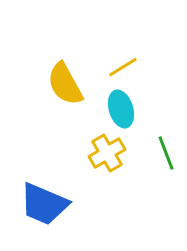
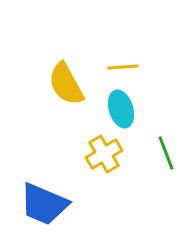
yellow line: rotated 28 degrees clockwise
yellow semicircle: moved 1 px right
yellow cross: moved 3 px left, 1 px down
